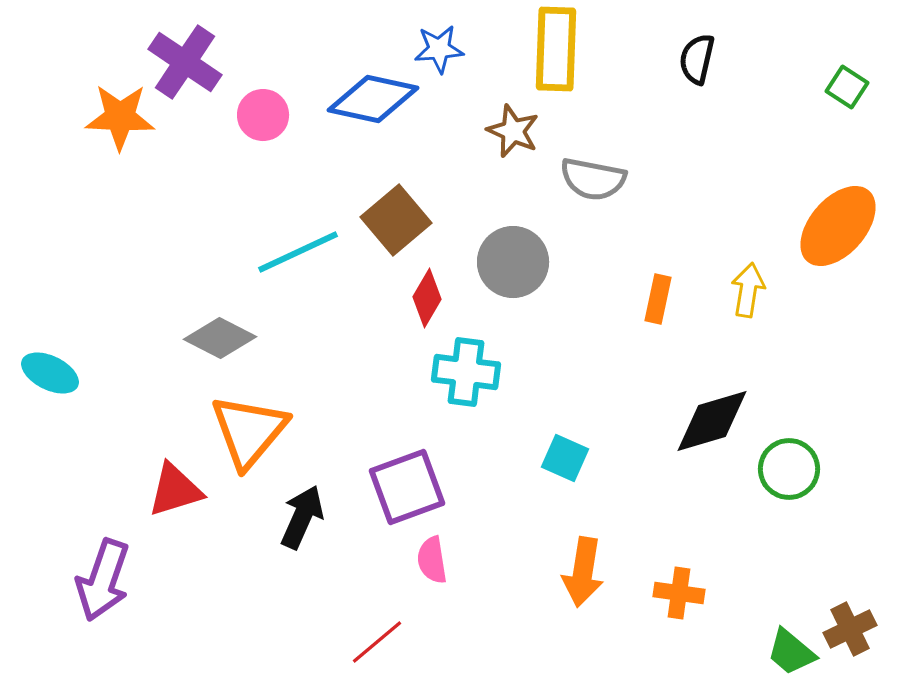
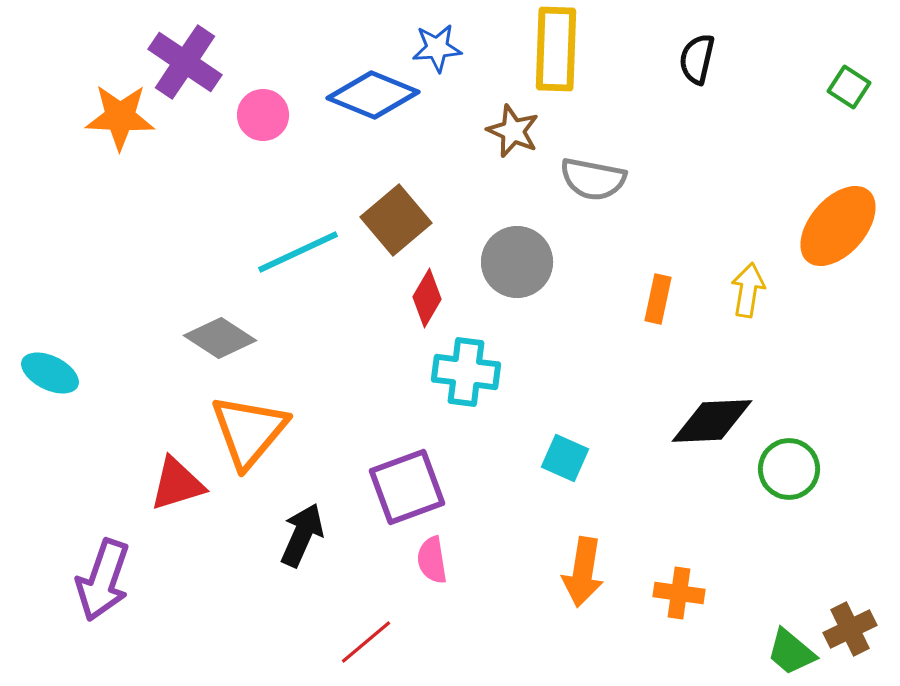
blue star: moved 2 px left, 1 px up
green square: moved 2 px right
blue diamond: moved 4 px up; rotated 10 degrees clockwise
gray circle: moved 4 px right
gray diamond: rotated 6 degrees clockwise
black diamond: rotated 14 degrees clockwise
red triangle: moved 2 px right, 6 px up
black arrow: moved 18 px down
red line: moved 11 px left
